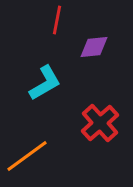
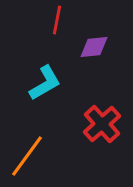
red cross: moved 2 px right, 1 px down
orange line: rotated 18 degrees counterclockwise
